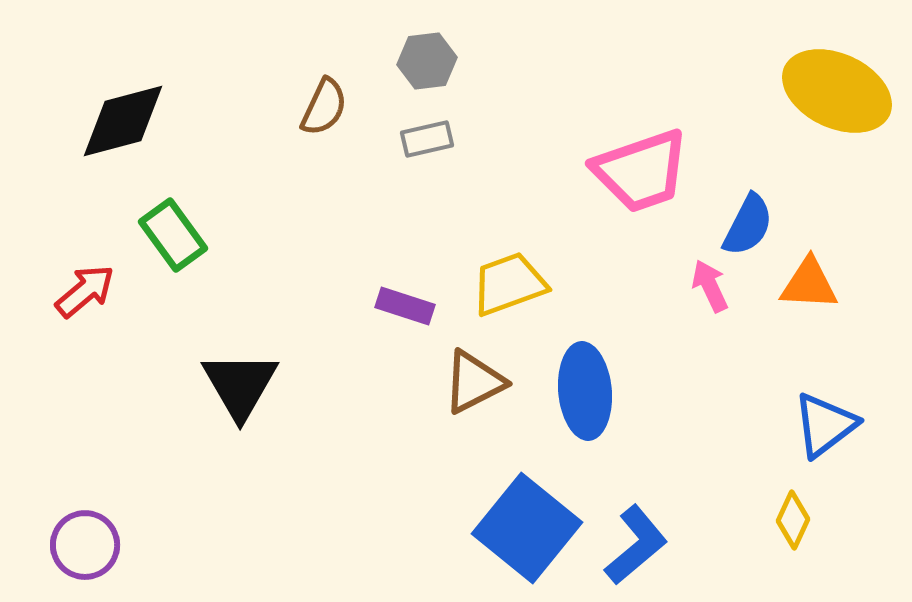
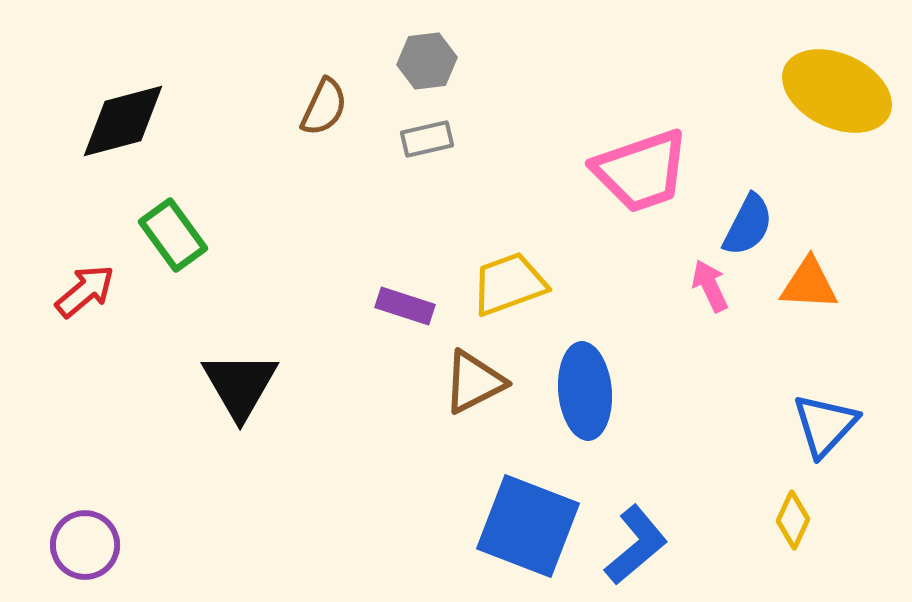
blue triangle: rotated 10 degrees counterclockwise
blue square: moved 1 px right, 2 px up; rotated 18 degrees counterclockwise
